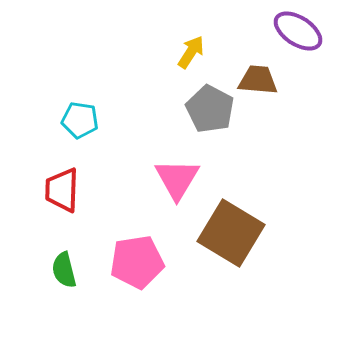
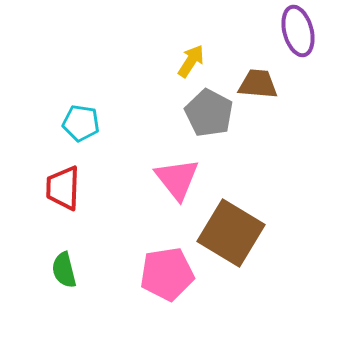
purple ellipse: rotated 42 degrees clockwise
yellow arrow: moved 9 px down
brown trapezoid: moved 4 px down
gray pentagon: moved 1 px left, 4 px down
cyan pentagon: moved 1 px right, 3 px down
pink triangle: rotated 9 degrees counterclockwise
red trapezoid: moved 1 px right, 2 px up
pink pentagon: moved 30 px right, 12 px down
